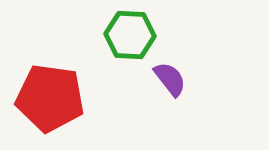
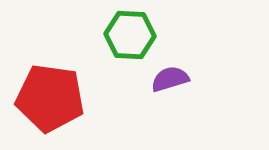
purple semicircle: rotated 69 degrees counterclockwise
